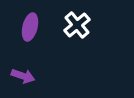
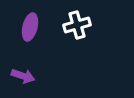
white cross: rotated 24 degrees clockwise
